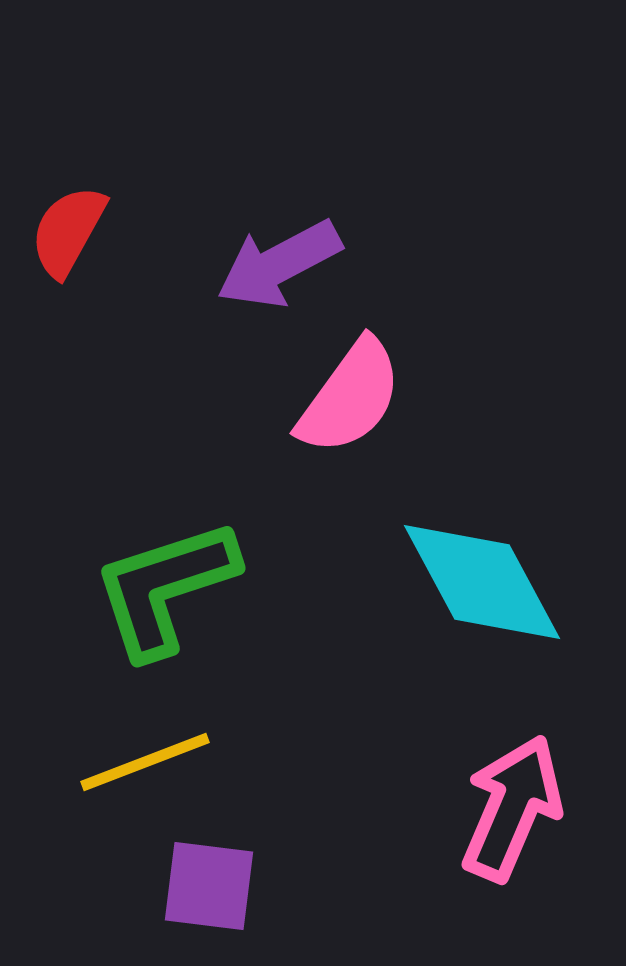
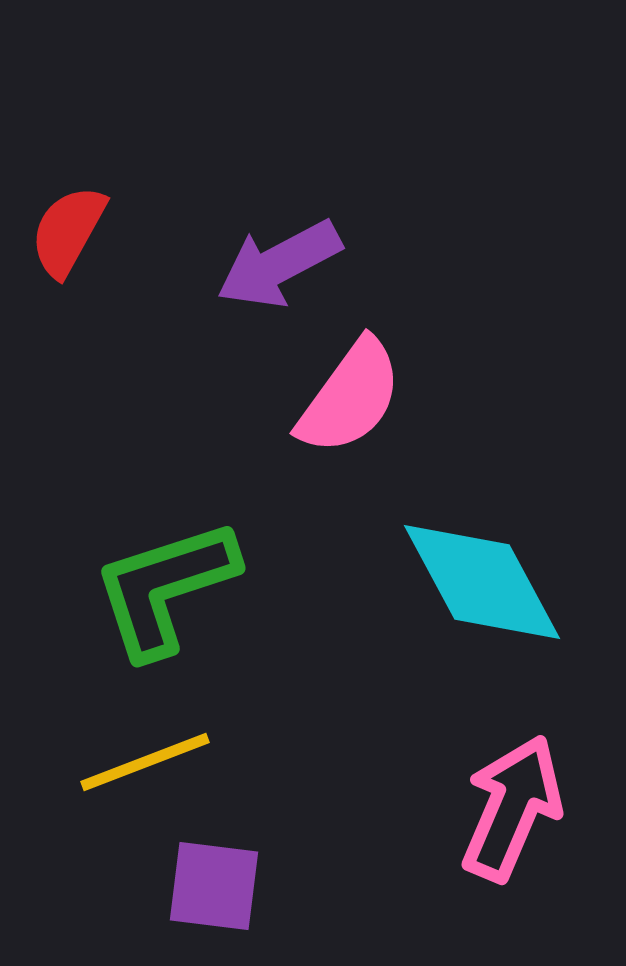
purple square: moved 5 px right
